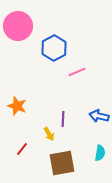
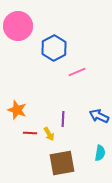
orange star: moved 4 px down
blue arrow: rotated 12 degrees clockwise
red line: moved 8 px right, 16 px up; rotated 56 degrees clockwise
